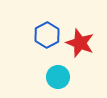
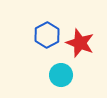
cyan circle: moved 3 px right, 2 px up
